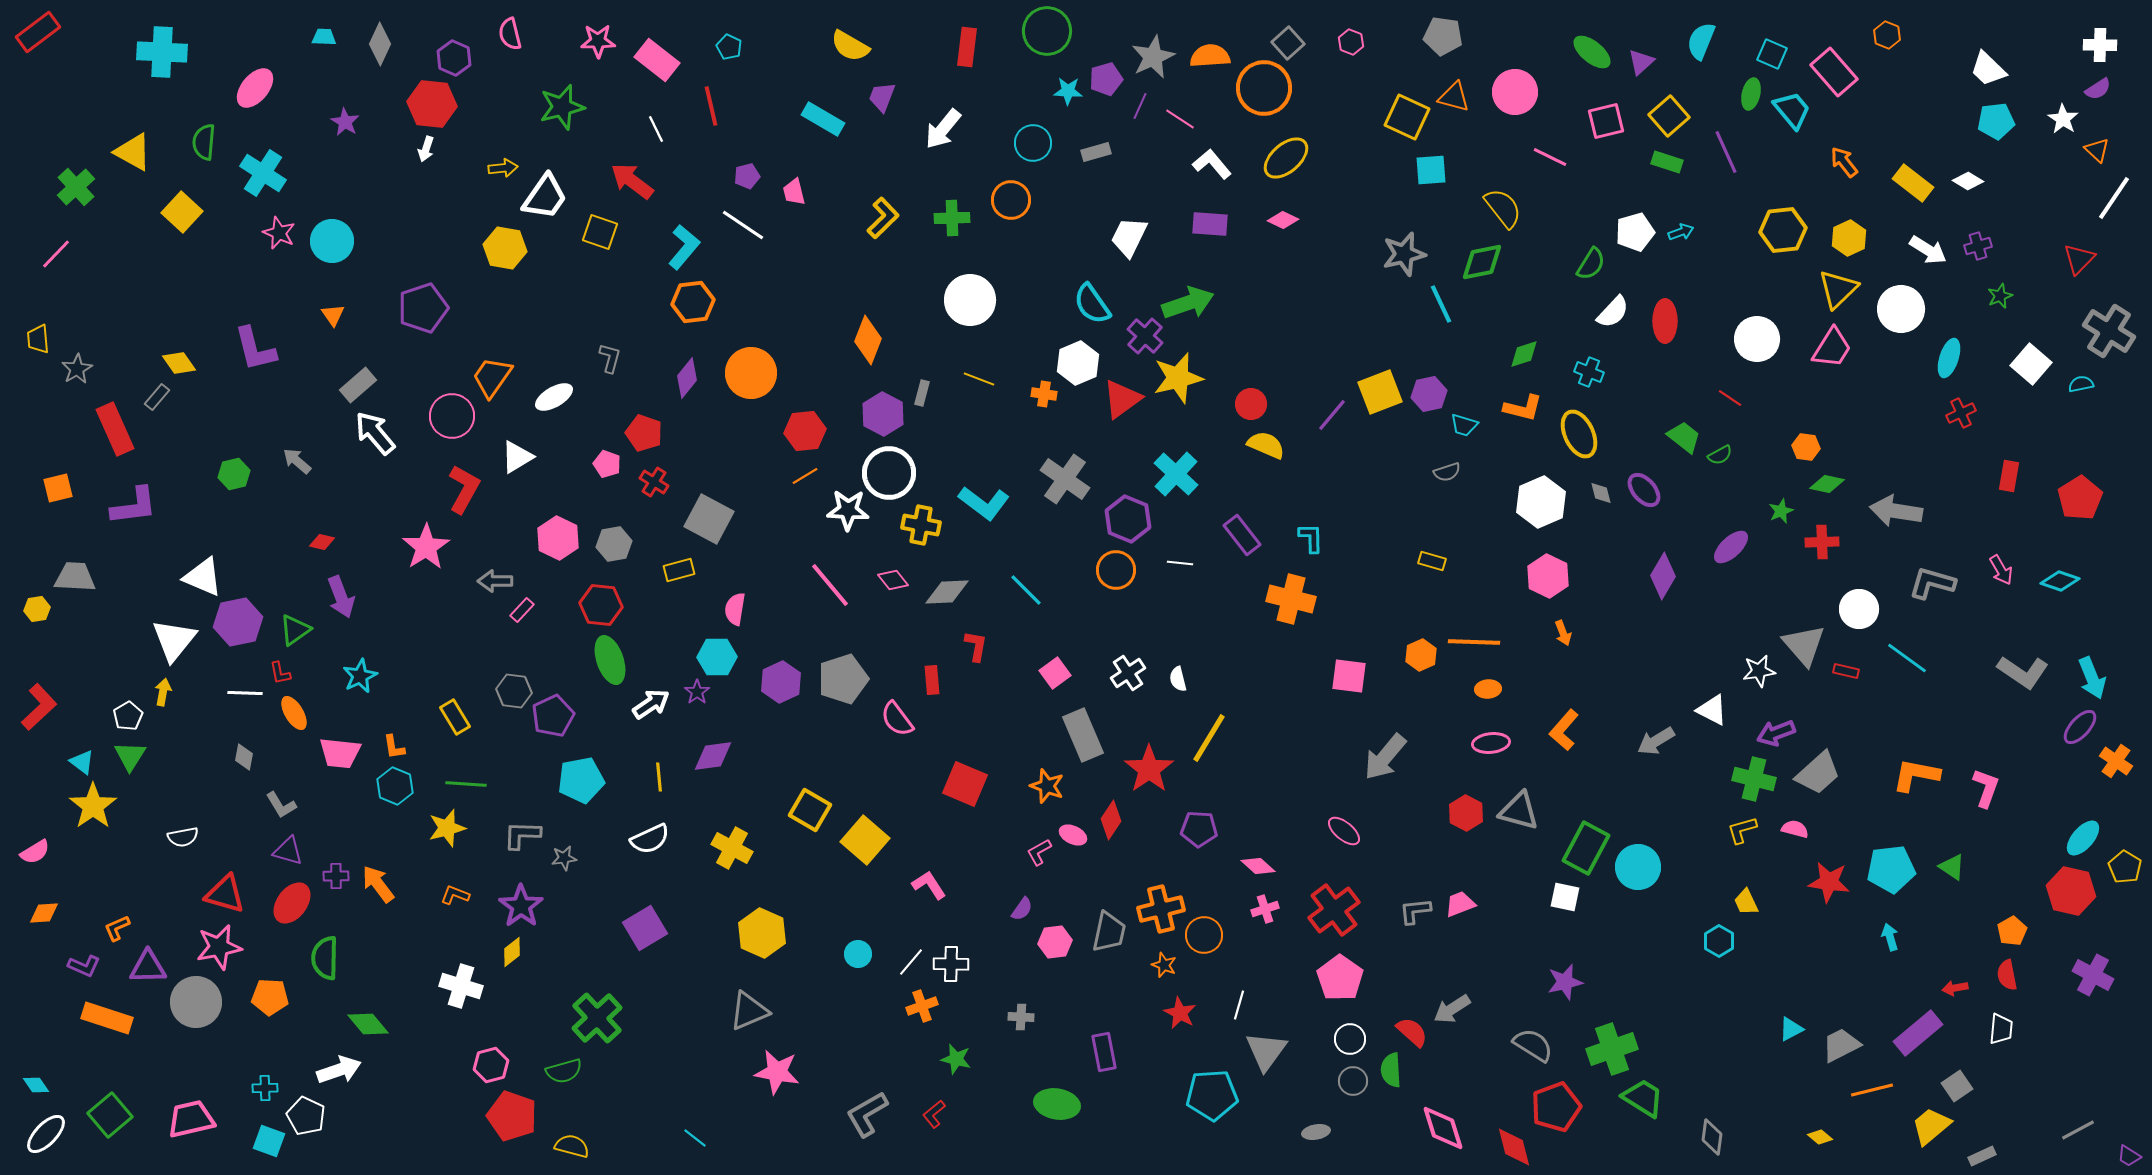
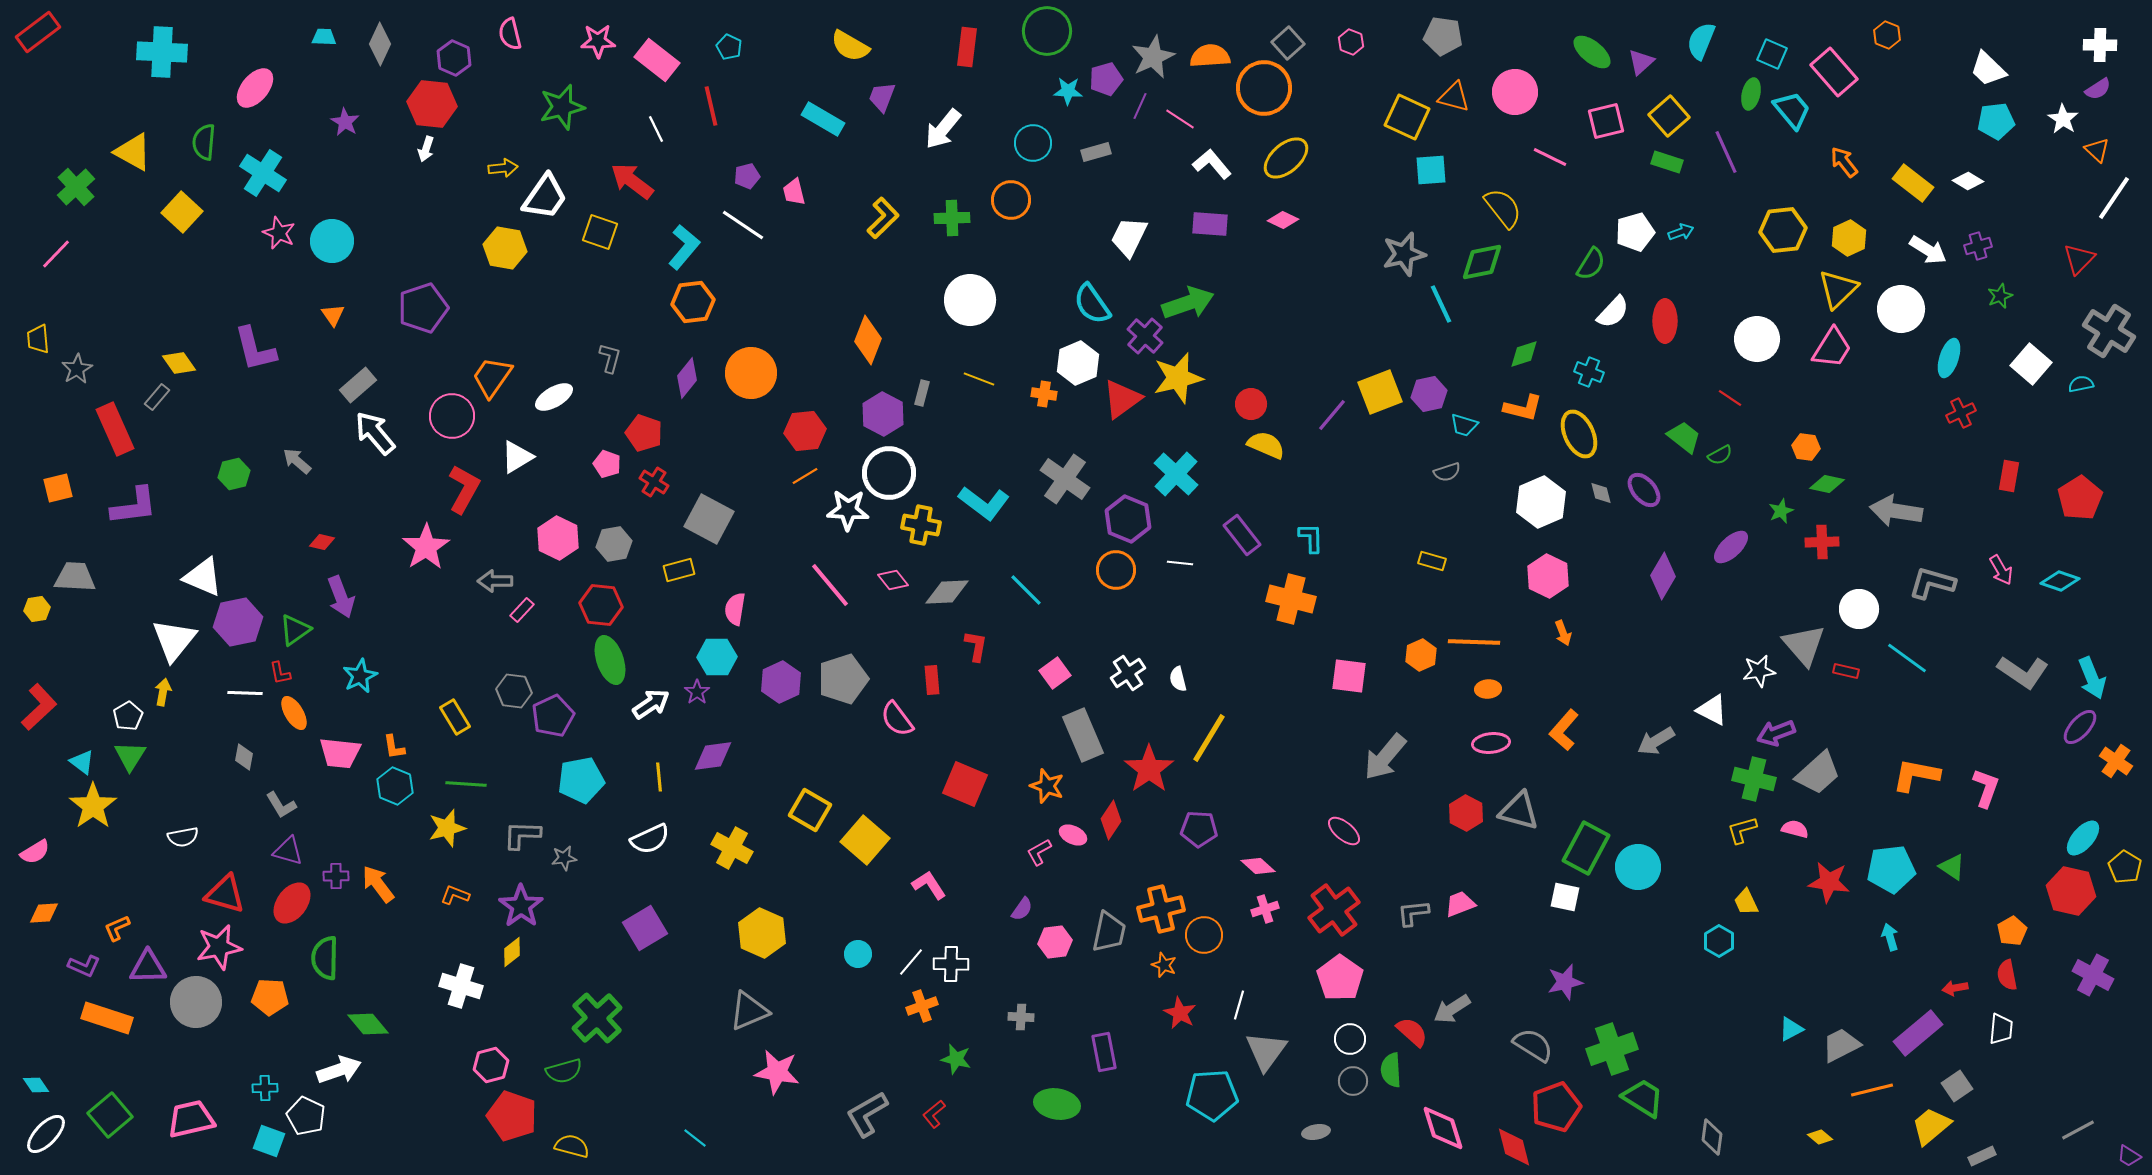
gray L-shape at (1415, 911): moved 2 px left, 2 px down
